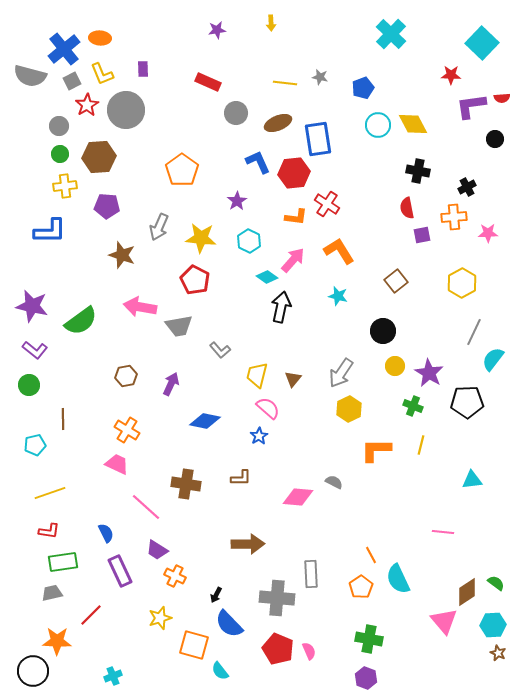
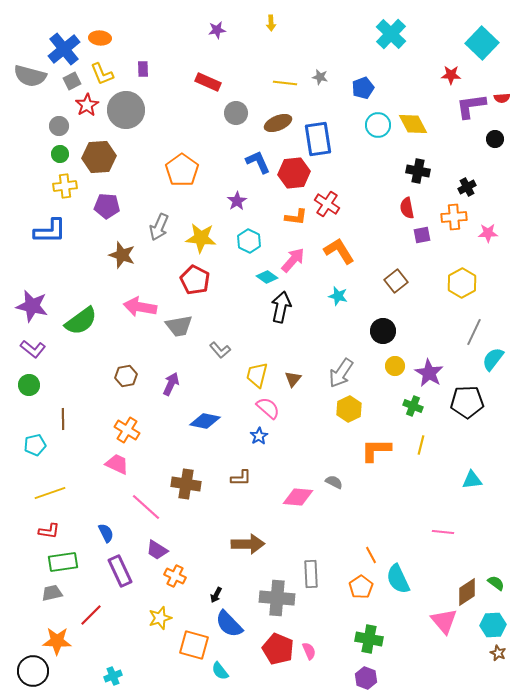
purple L-shape at (35, 350): moved 2 px left, 1 px up
